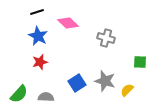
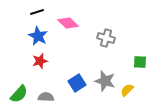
red star: moved 1 px up
